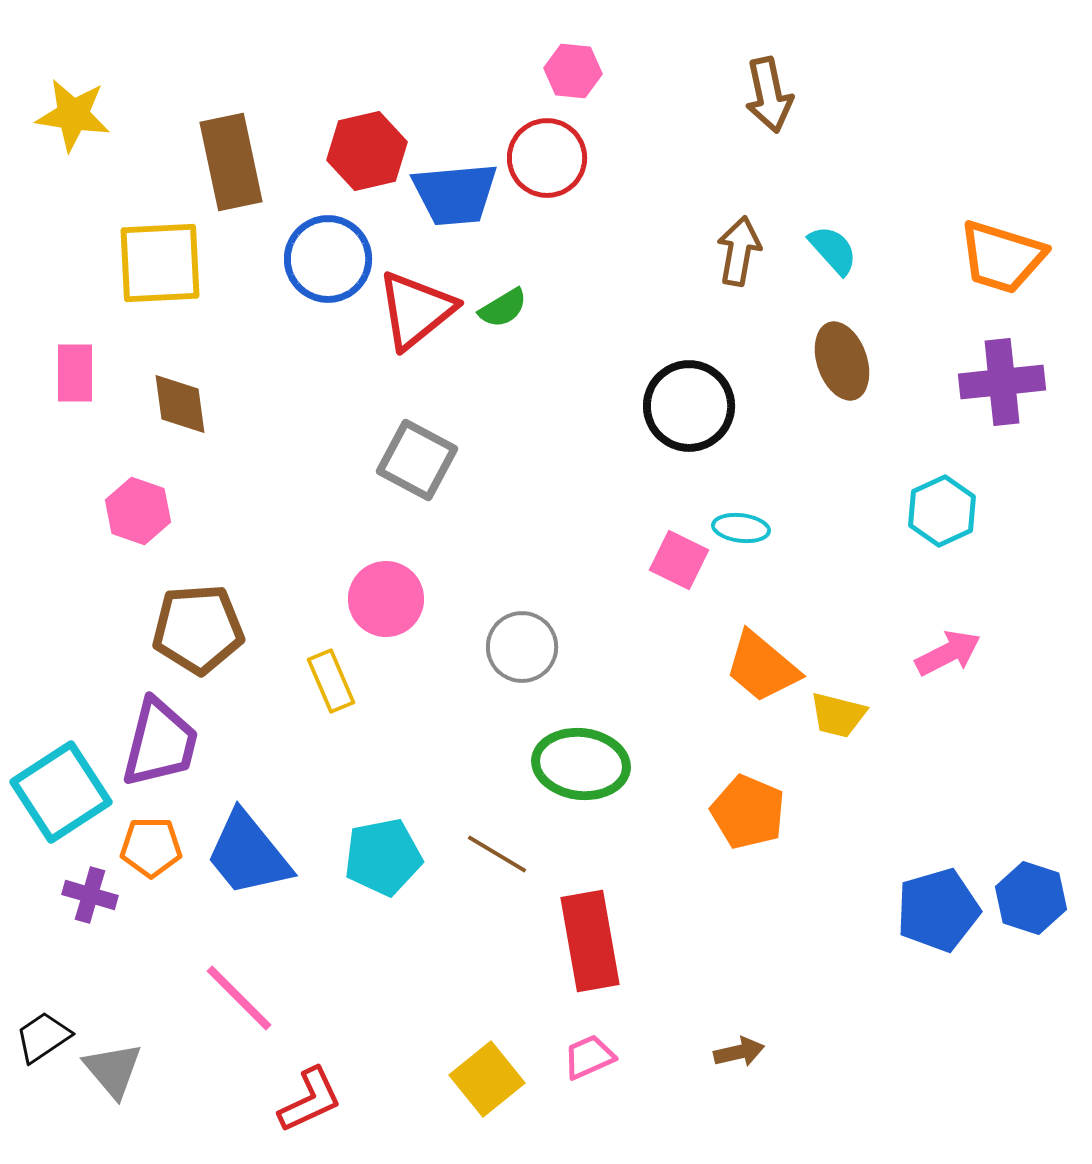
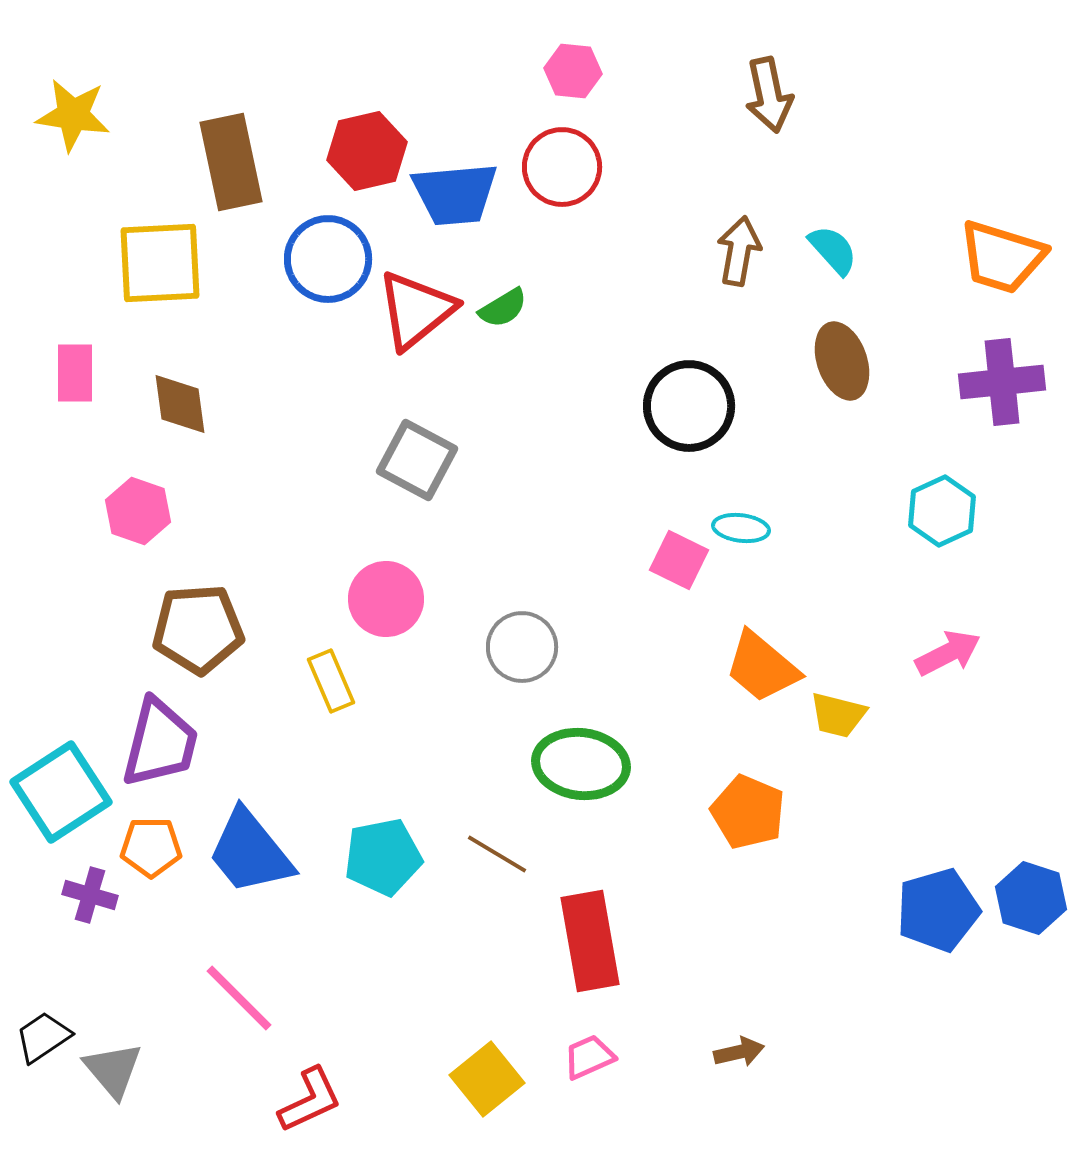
red circle at (547, 158): moved 15 px right, 9 px down
blue trapezoid at (248, 854): moved 2 px right, 2 px up
